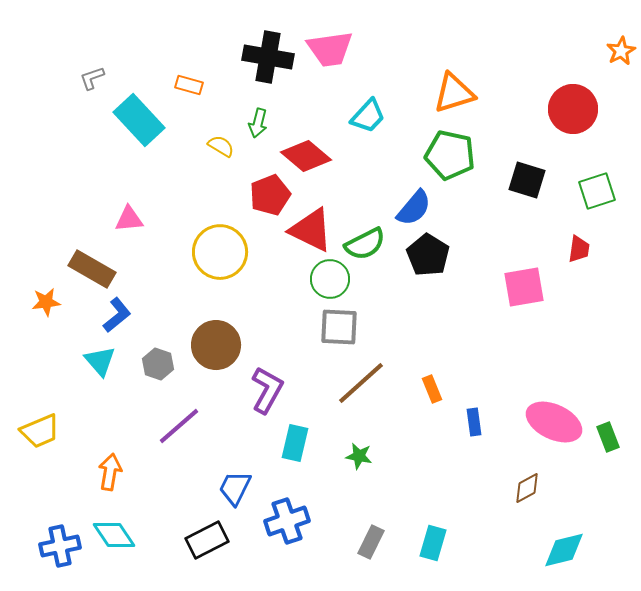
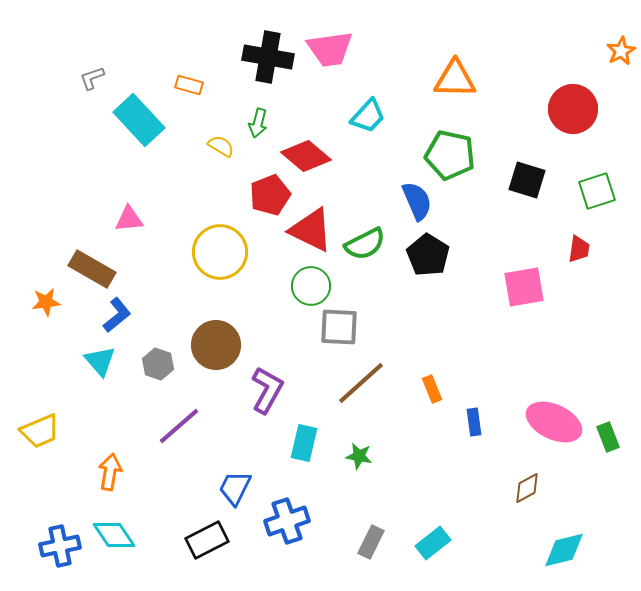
orange triangle at (454, 93): moved 1 px right, 14 px up; rotated 18 degrees clockwise
blue semicircle at (414, 208): moved 3 px right, 7 px up; rotated 63 degrees counterclockwise
green circle at (330, 279): moved 19 px left, 7 px down
cyan rectangle at (295, 443): moved 9 px right
cyan rectangle at (433, 543): rotated 36 degrees clockwise
